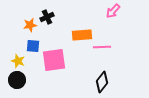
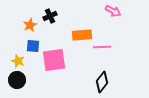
pink arrow: rotated 105 degrees counterclockwise
black cross: moved 3 px right, 1 px up
orange star: rotated 16 degrees counterclockwise
